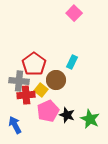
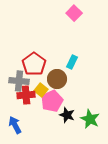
brown circle: moved 1 px right, 1 px up
pink pentagon: moved 4 px right, 10 px up
